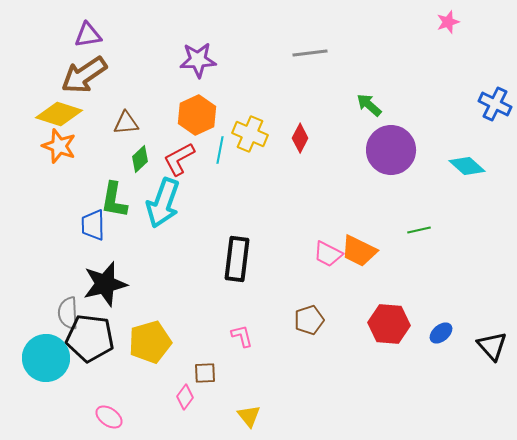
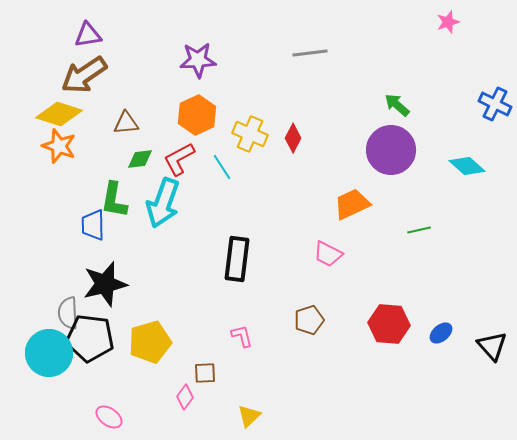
green arrow: moved 28 px right
red diamond: moved 7 px left
cyan line: moved 2 px right, 17 px down; rotated 44 degrees counterclockwise
green diamond: rotated 36 degrees clockwise
orange trapezoid: moved 7 px left, 47 px up; rotated 129 degrees clockwise
cyan circle: moved 3 px right, 5 px up
yellow triangle: rotated 25 degrees clockwise
